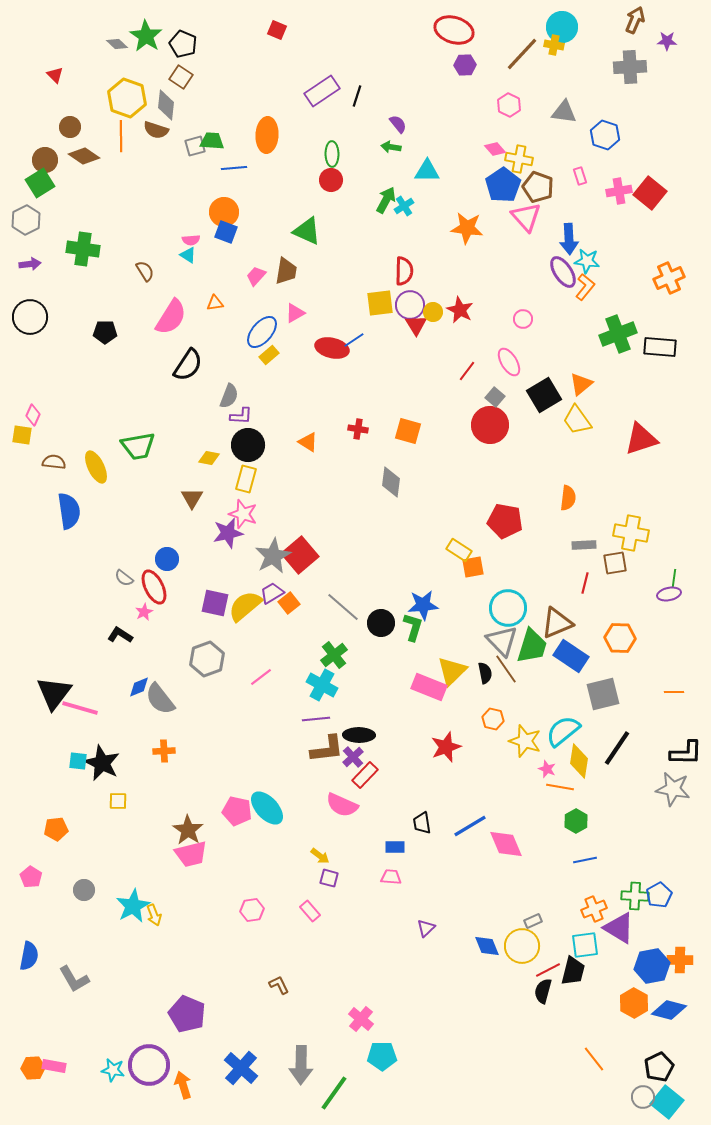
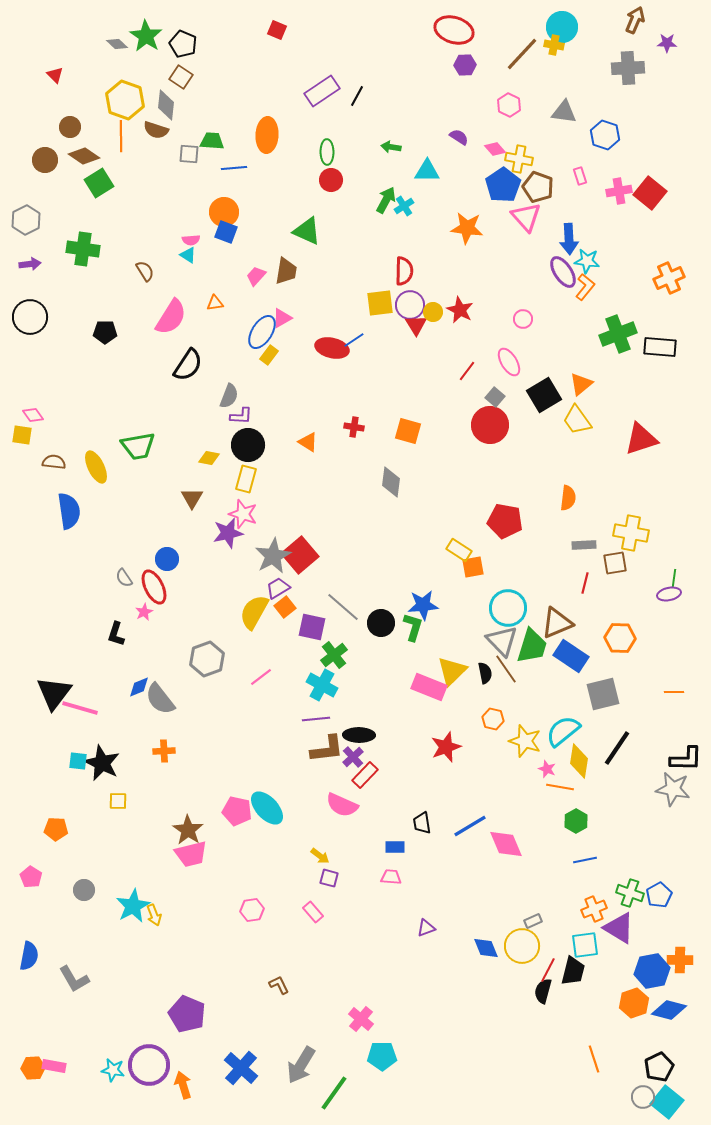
purple star at (667, 41): moved 2 px down
gray cross at (630, 67): moved 2 px left, 1 px down
black line at (357, 96): rotated 10 degrees clockwise
yellow hexagon at (127, 98): moved 2 px left, 2 px down
purple semicircle at (398, 124): moved 61 px right, 13 px down; rotated 18 degrees counterclockwise
gray square at (195, 146): moved 6 px left, 8 px down; rotated 20 degrees clockwise
green ellipse at (332, 154): moved 5 px left, 2 px up
green square at (40, 183): moved 59 px right
pink triangle at (295, 313): moved 13 px left, 5 px down
blue ellipse at (262, 332): rotated 8 degrees counterclockwise
yellow rectangle at (269, 355): rotated 12 degrees counterclockwise
pink diamond at (33, 415): rotated 60 degrees counterclockwise
red cross at (358, 429): moved 4 px left, 2 px up
gray semicircle at (124, 578): rotated 18 degrees clockwise
purple trapezoid at (272, 593): moved 6 px right, 5 px up
purple square at (215, 603): moved 97 px right, 24 px down
orange square at (289, 603): moved 4 px left, 4 px down
yellow semicircle at (245, 606): moved 9 px right, 6 px down; rotated 21 degrees counterclockwise
black L-shape at (120, 635): moved 4 px left, 1 px up; rotated 105 degrees counterclockwise
black L-shape at (686, 753): moved 6 px down
orange pentagon at (56, 829): rotated 10 degrees clockwise
green cross at (635, 896): moved 5 px left, 3 px up; rotated 16 degrees clockwise
pink rectangle at (310, 911): moved 3 px right, 1 px down
purple triangle at (426, 928): rotated 24 degrees clockwise
blue diamond at (487, 946): moved 1 px left, 2 px down
blue hexagon at (652, 966): moved 5 px down
red line at (548, 970): rotated 35 degrees counterclockwise
orange hexagon at (634, 1003): rotated 12 degrees clockwise
orange line at (594, 1059): rotated 20 degrees clockwise
gray arrow at (301, 1065): rotated 30 degrees clockwise
